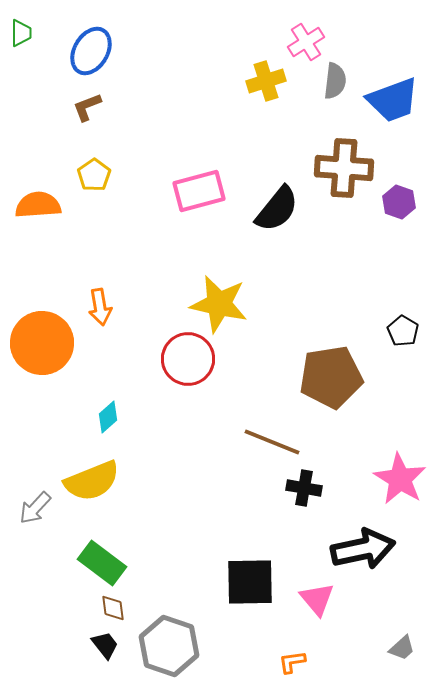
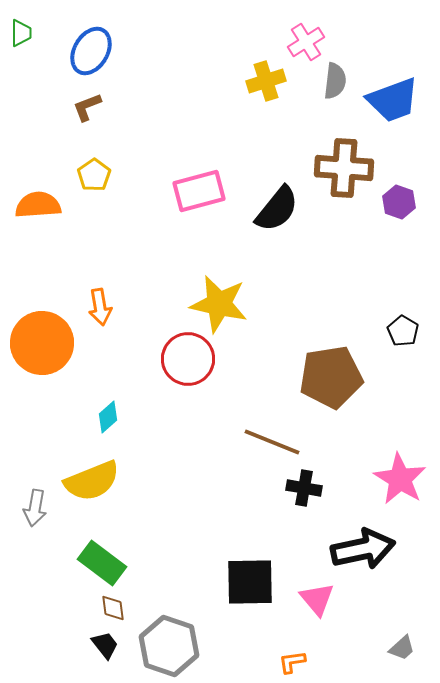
gray arrow: rotated 33 degrees counterclockwise
